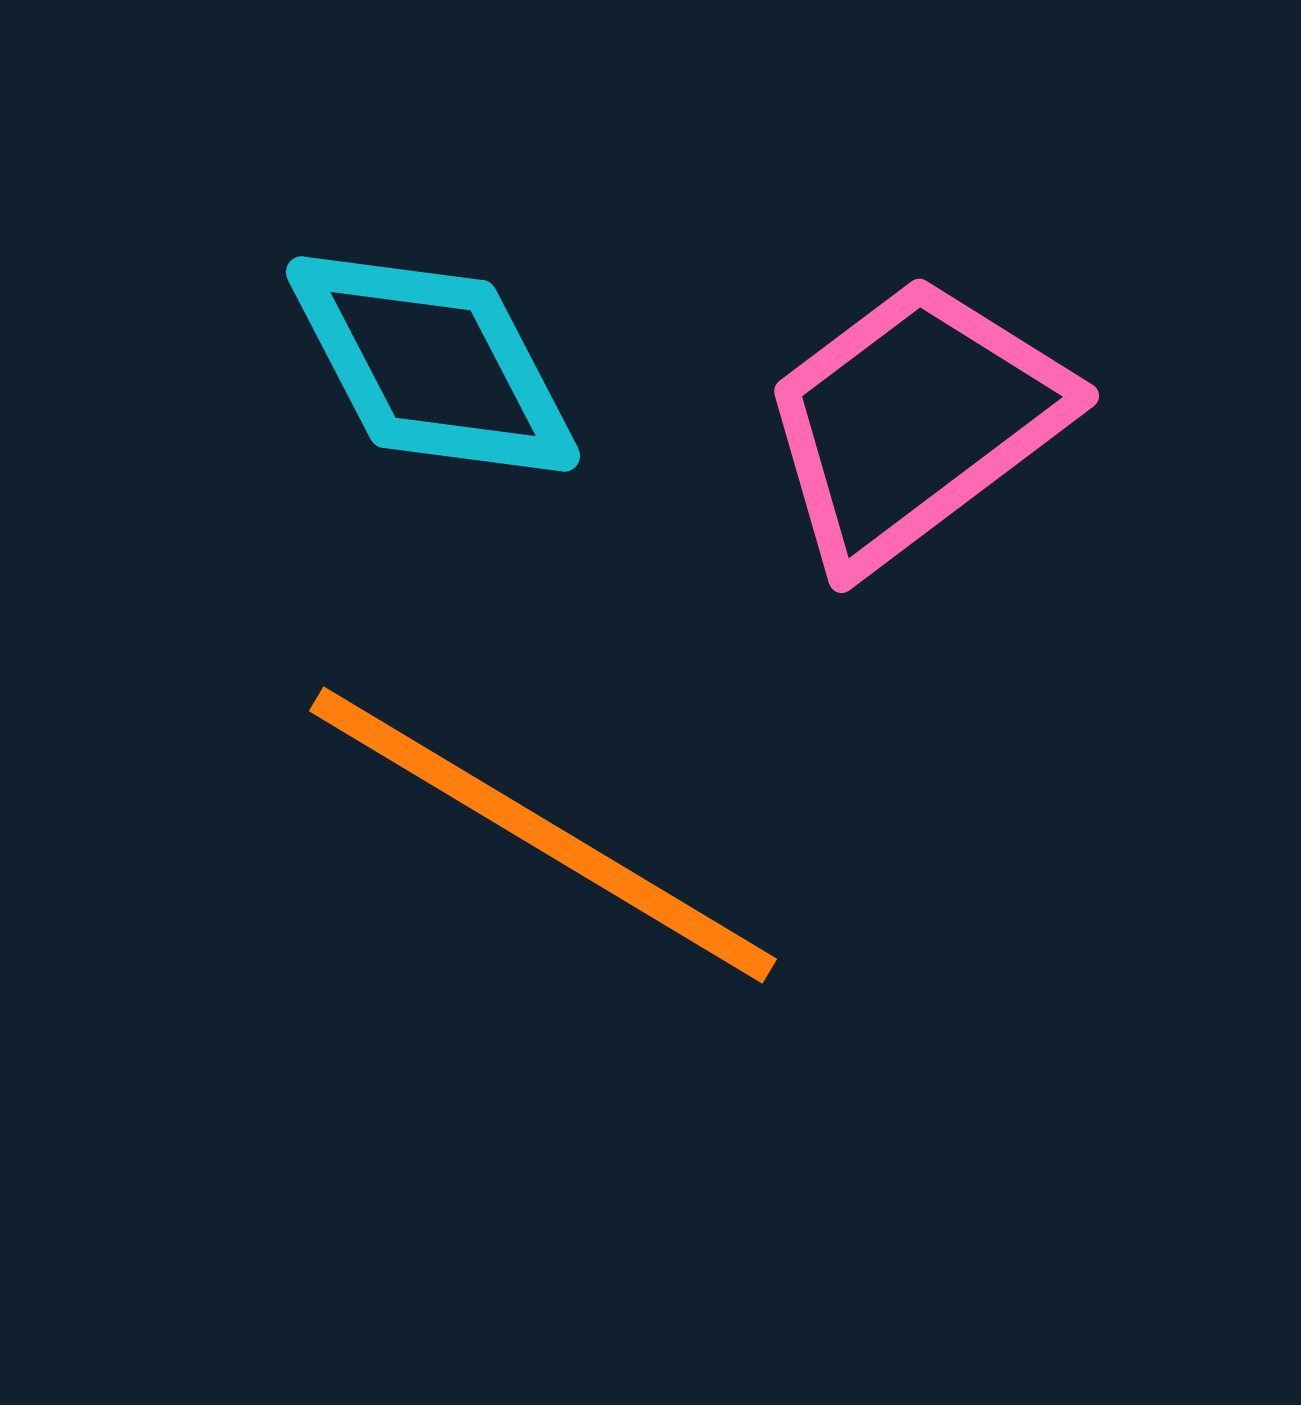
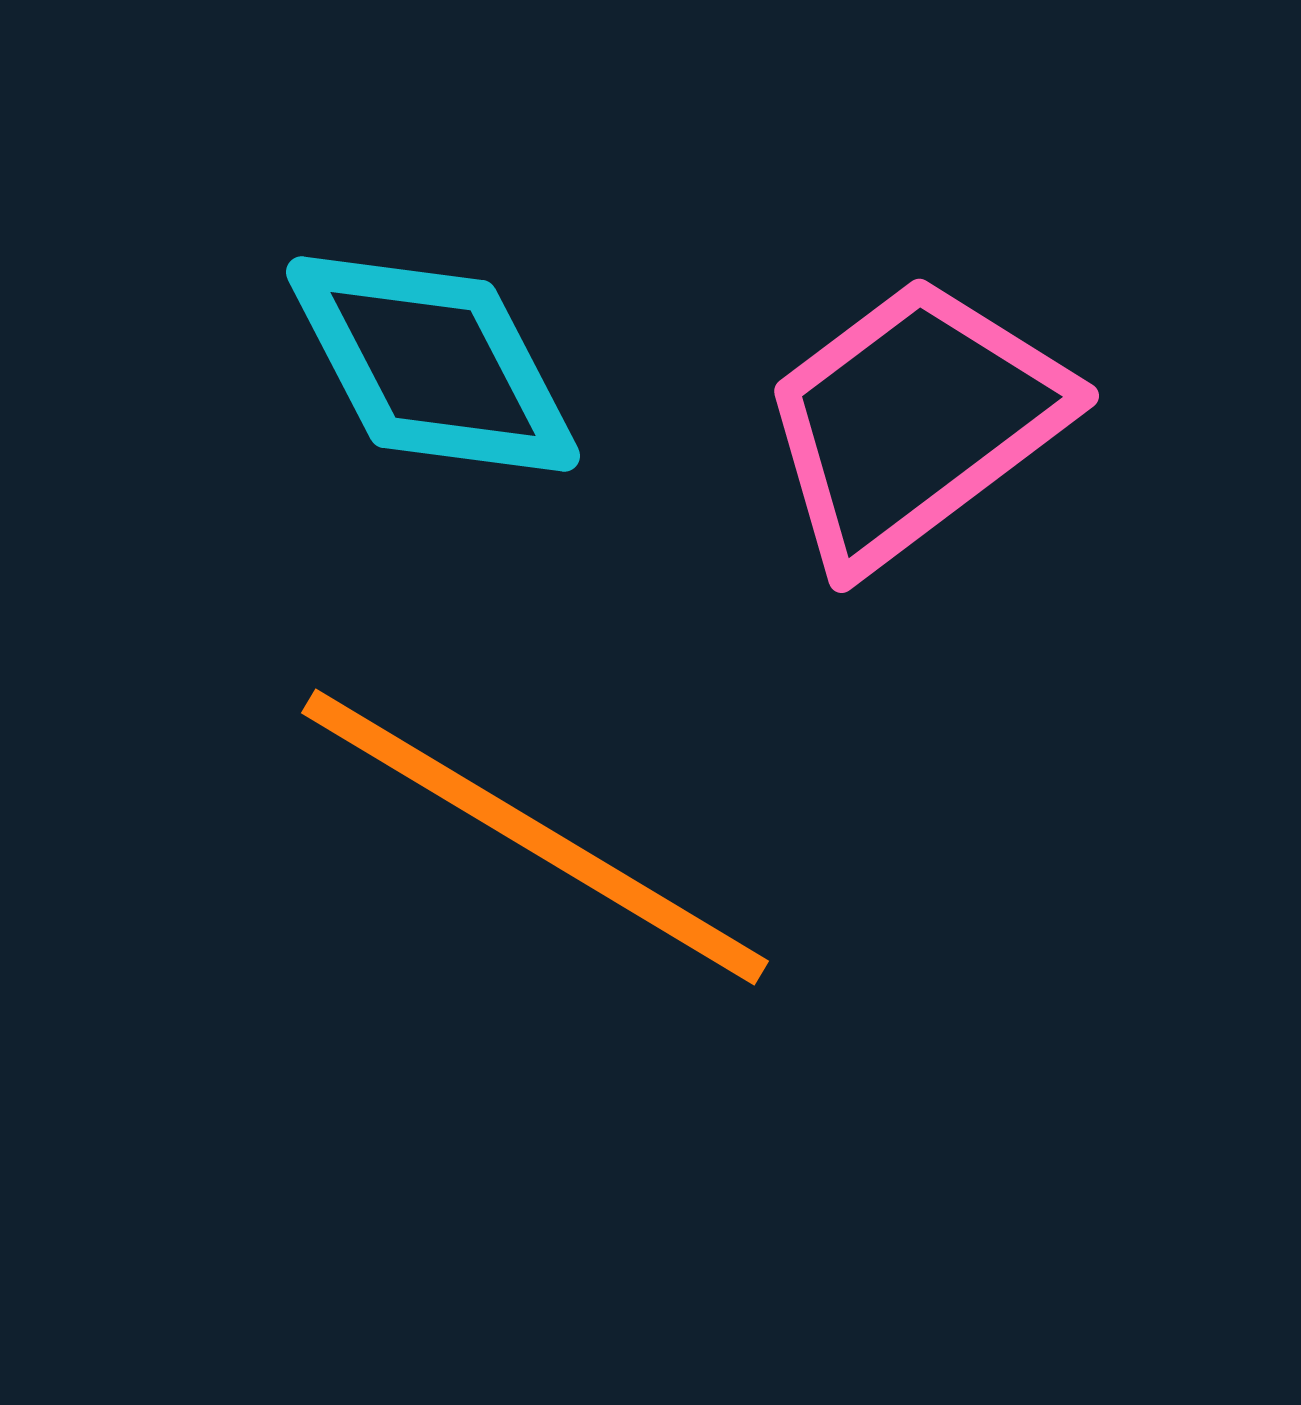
orange line: moved 8 px left, 2 px down
